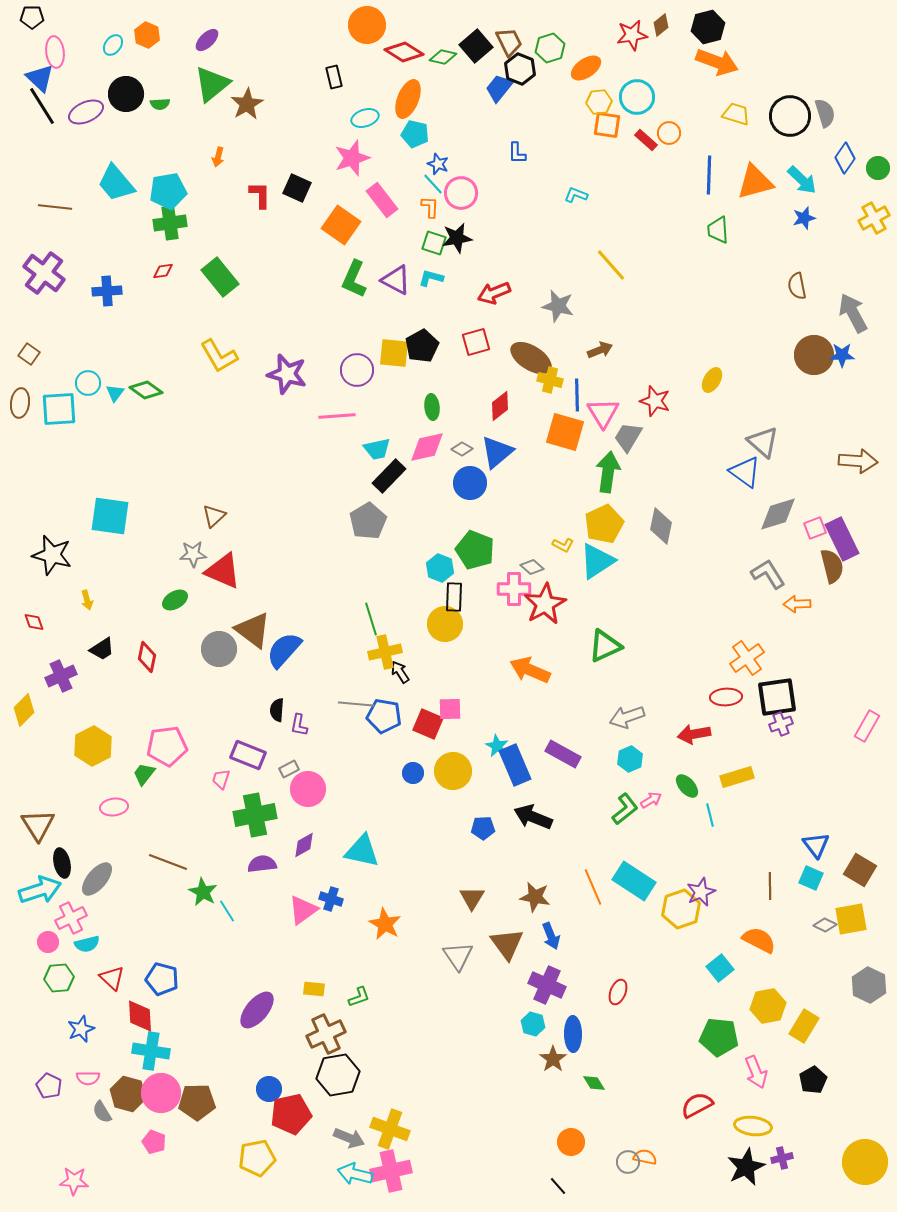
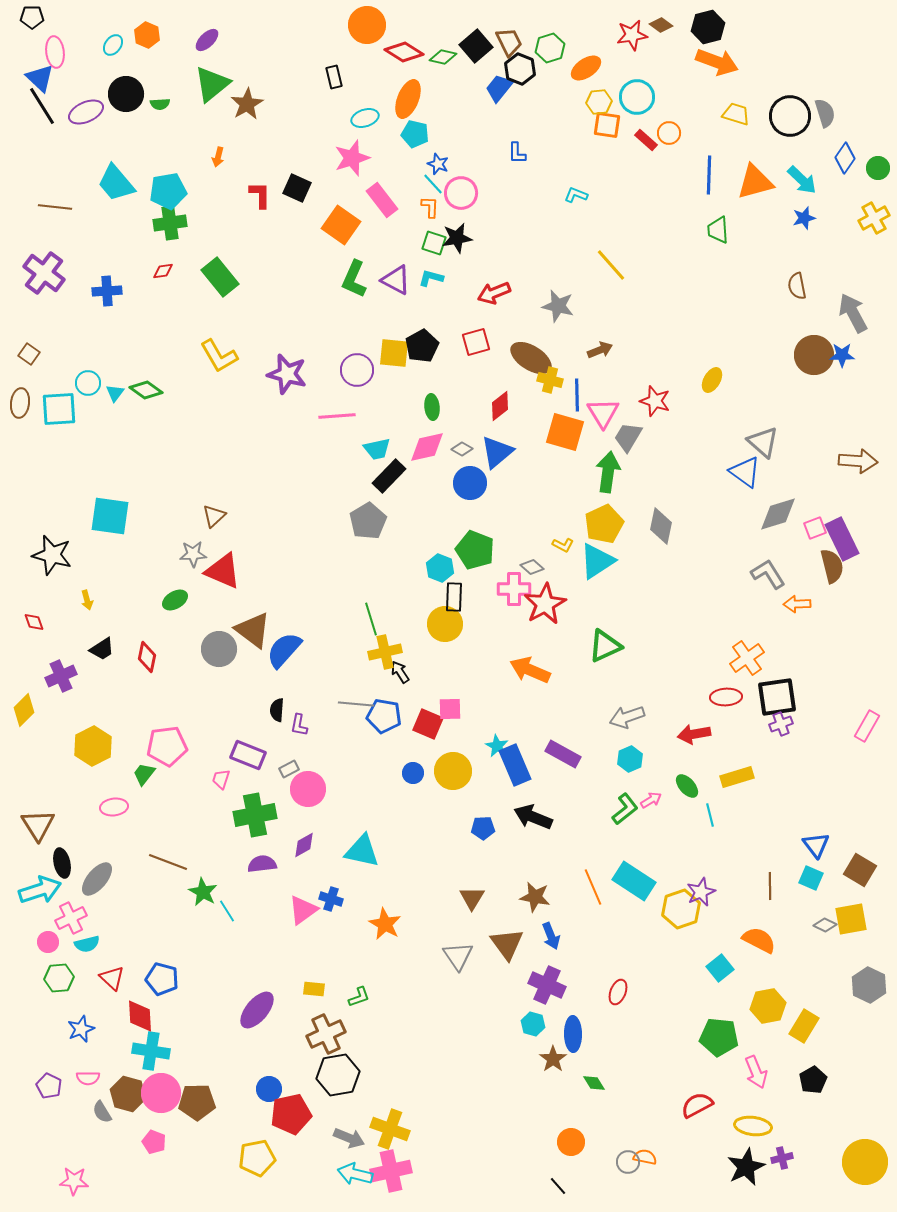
brown diamond at (661, 25): rotated 75 degrees clockwise
